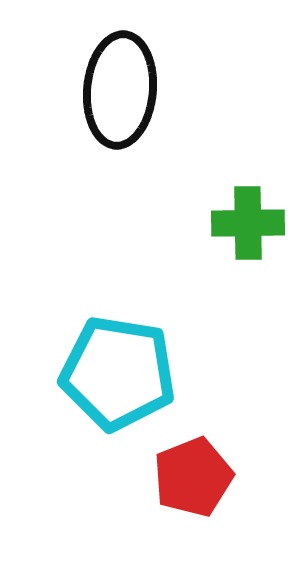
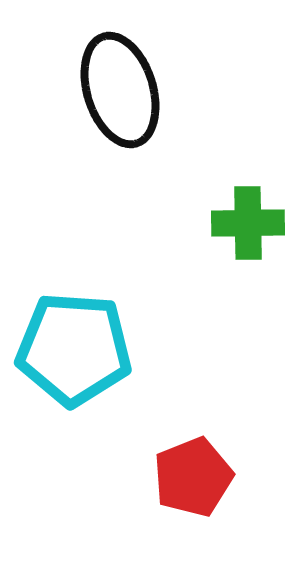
black ellipse: rotated 22 degrees counterclockwise
cyan pentagon: moved 44 px left, 24 px up; rotated 5 degrees counterclockwise
